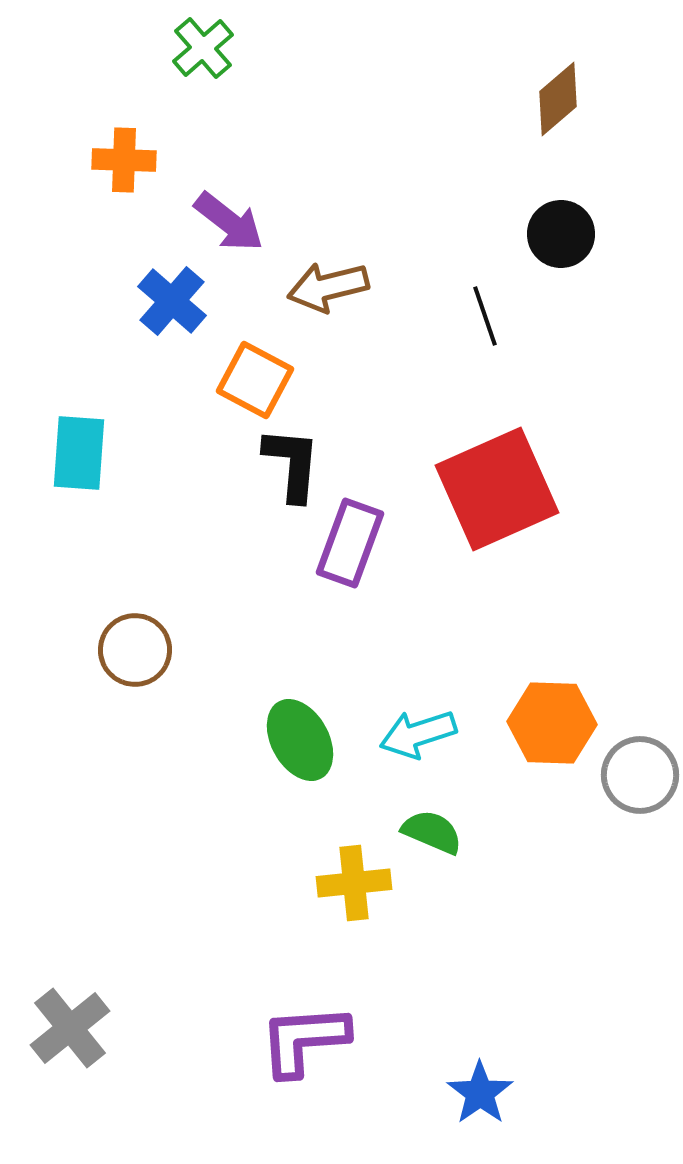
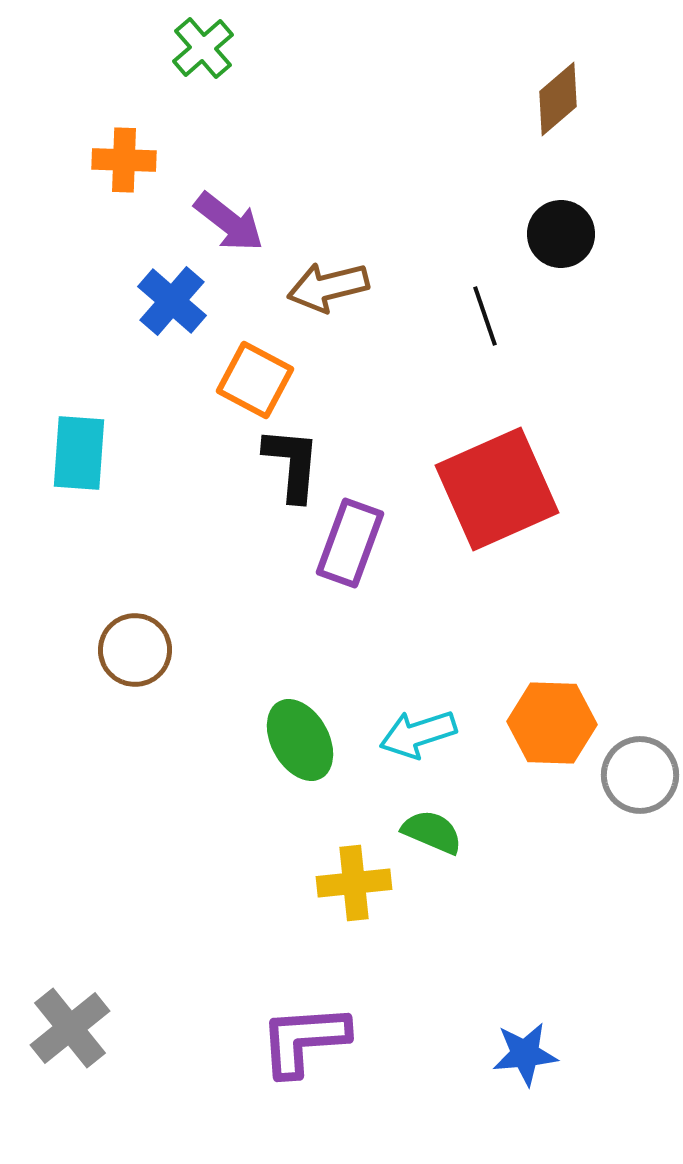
blue star: moved 45 px right, 39 px up; rotated 30 degrees clockwise
